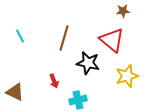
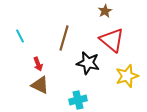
brown star: moved 18 px left; rotated 24 degrees counterclockwise
red arrow: moved 16 px left, 17 px up
brown triangle: moved 25 px right, 7 px up
